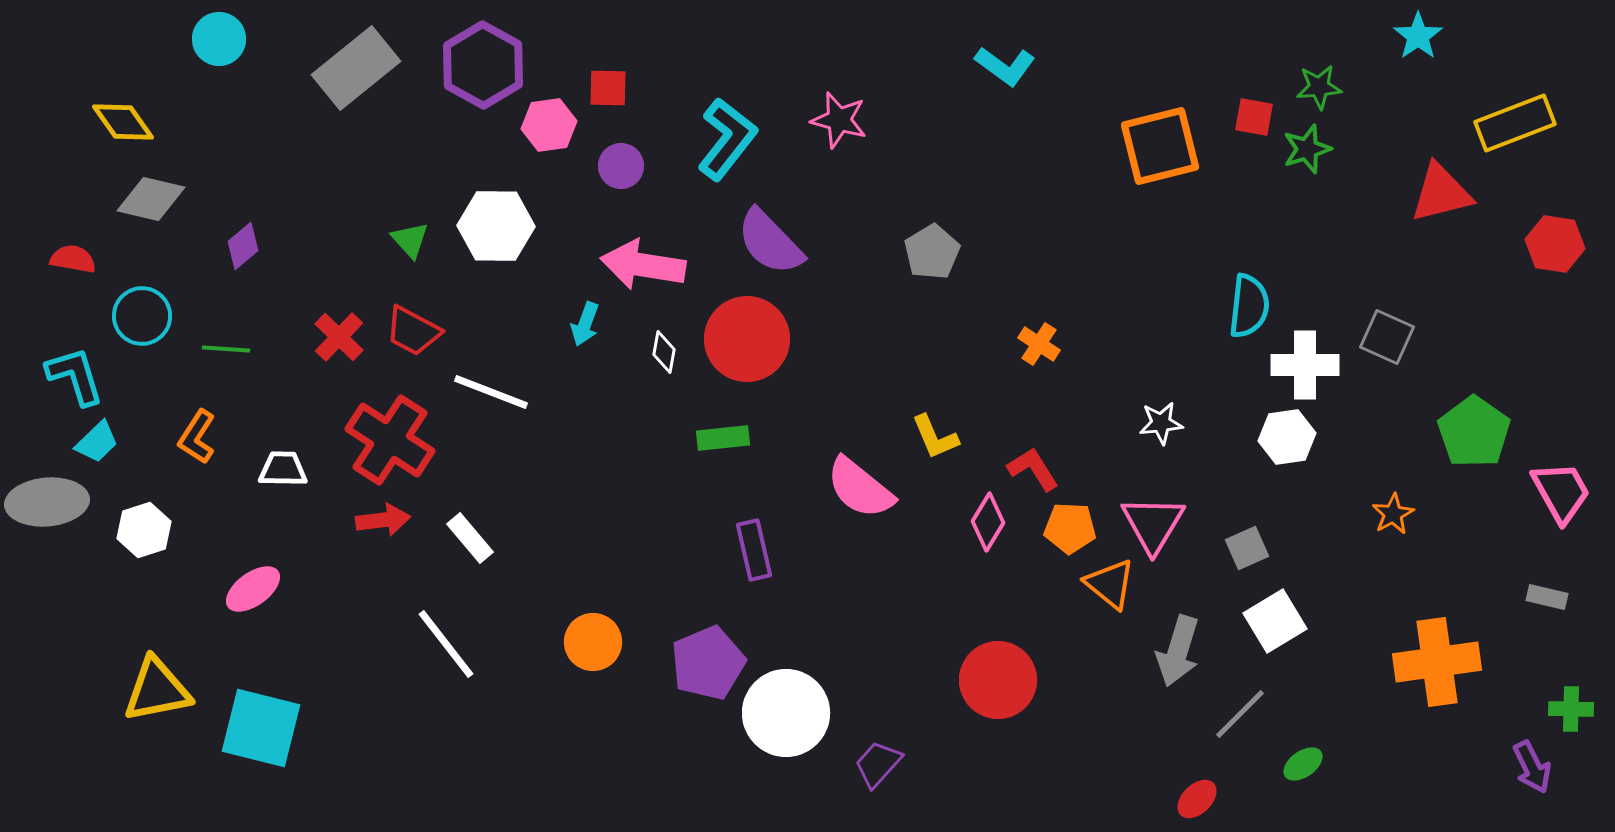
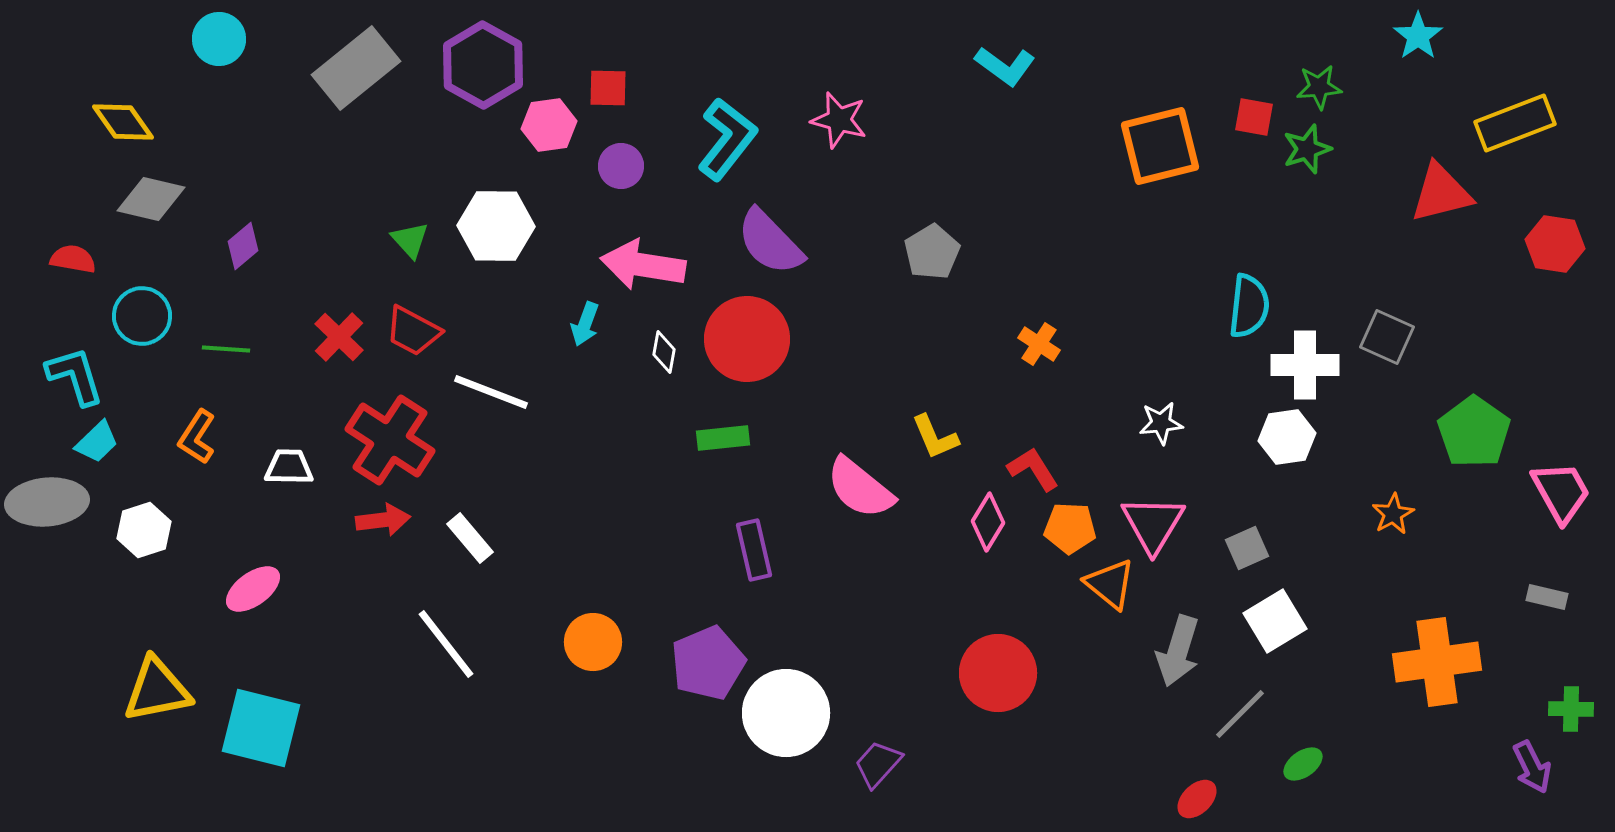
white trapezoid at (283, 469): moved 6 px right, 2 px up
red circle at (998, 680): moved 7 px up
